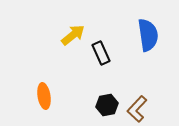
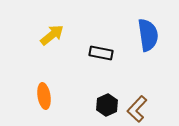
yellow arrow: moved 21 px left
black rectangle: rotated 55 degrees counterclockwise
black hexagon: rotated 15 degrees counterclockwise
